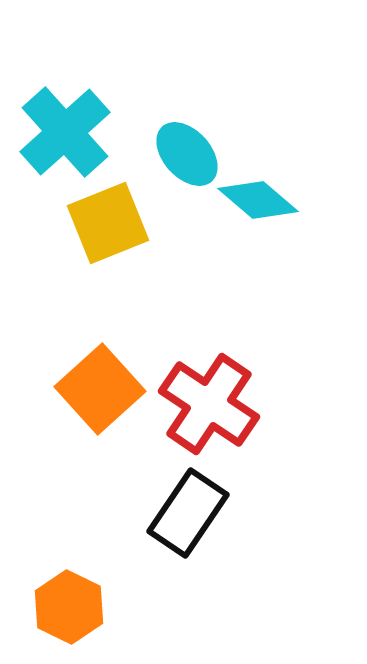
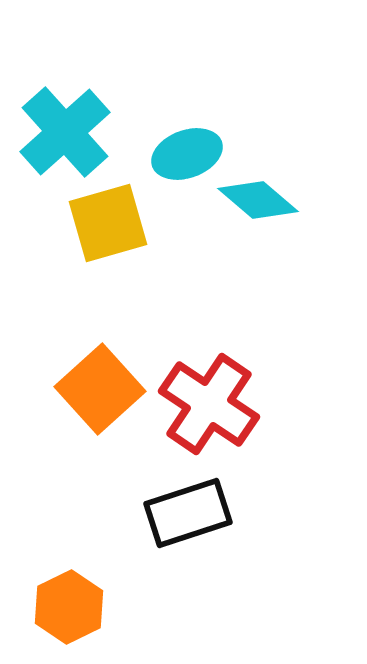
cyan ellipse: rotated 68 degrees counterclockwise
yellow square: rotated 6 degrees clockwise
black rectangle: rotated 38 degrees clockwise
orange hexagon: rotated 8 degrees clockwise
